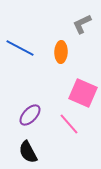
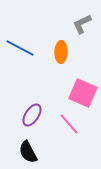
purple ellipse: moved 2 px right; rotated 10 degrees counterclockwise
